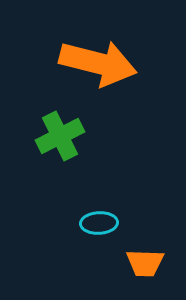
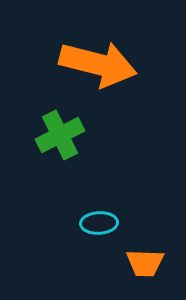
orange arrow: moved 1 px down
green cross: moved 1 px up
